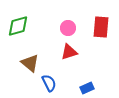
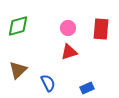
red rectangle: moved 2 px down
brown triangle: moved 12 px left, 7 px down; rotated 36 degrees clockwise
blue semicircle: moved 1 px left
